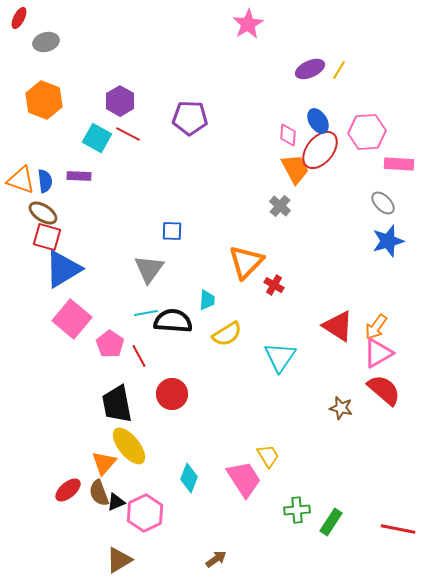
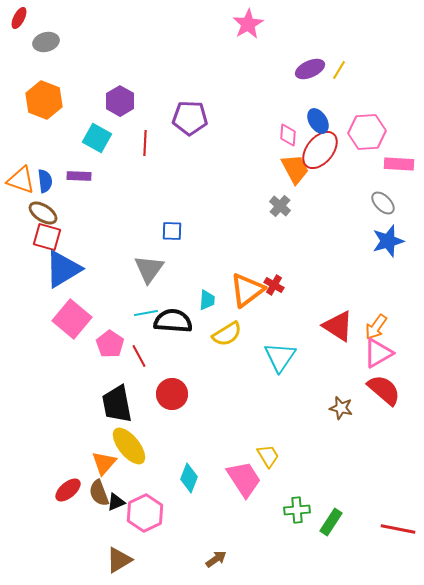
red line at (128, 134): moved 17 px right, 9 px down; rotated 65 degrees clockwise
orange triangle at (246, 262): moved 1 px right, 28 px down; rotated 9 degrees clockwise
